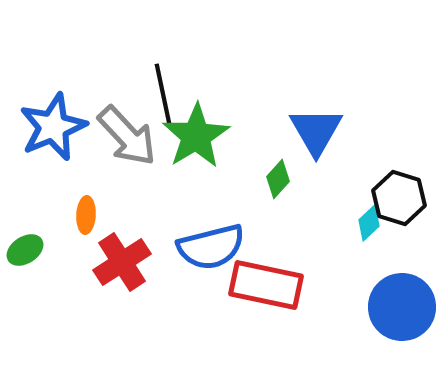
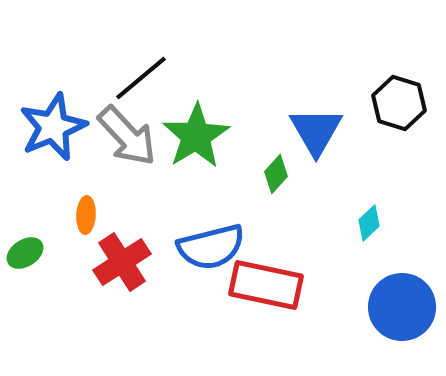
black line: moved 22 px left, 16 px up; rotated 62 degrees clockwise
green diamond: moved 2 px left, 5 px up
black hexagon: moved 95 px up
green ellipse: moved 3 px down
